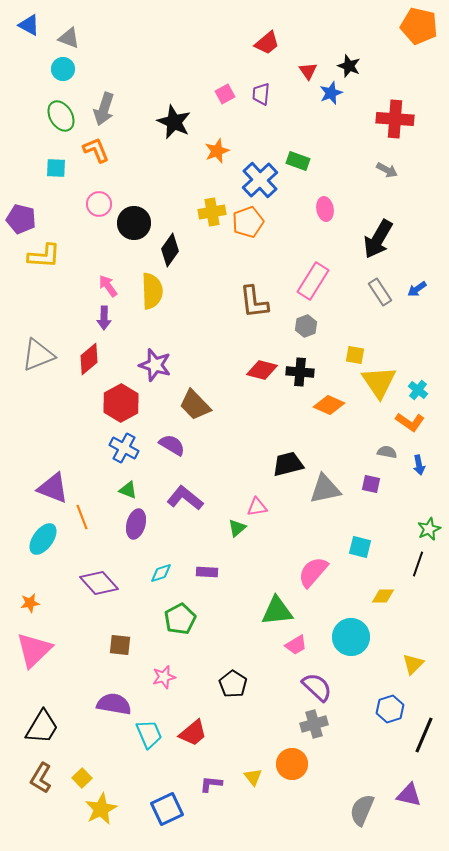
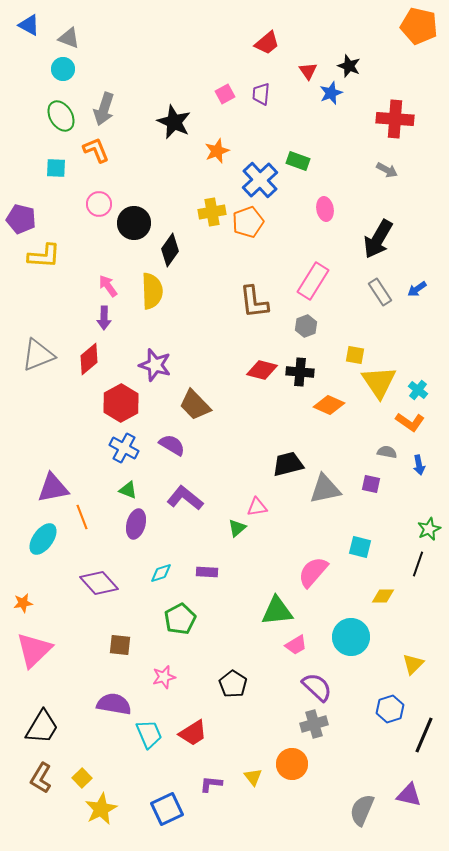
purple triangle at (53, 488): rotated 32 degrees counterclockwise
orange star at (30, 603): moved 7 px left
red trapezoid at (193, 733): rotated 8 degrees clockwise
